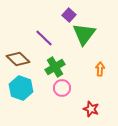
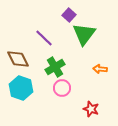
brown diamond: rotated 20 degrees clockwise
orange arrow: rotated 88 degrees counterclockwise
